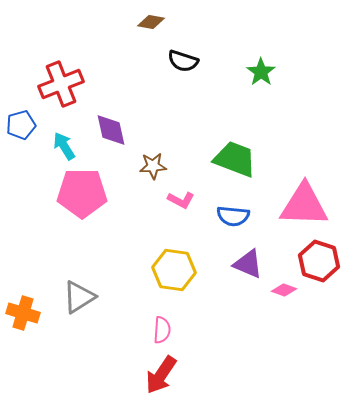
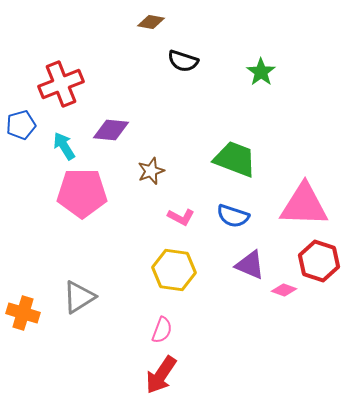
purple diamond: rotated 72 degrees counterclockwise
brown star: moved 2 px left, 5 px down; rotated 16 degrees counterclockwise
pink L-shape: moved 17 px down
blue semicircle: rotated 12 degrees clockwise
purple triangle: moved 2 px right, 1 px down
pink semicircle: rotated 16 degrees clockwise
